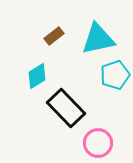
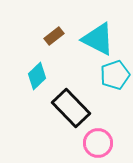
cyan triangle: rotated 39 degrees clockwise
cyan diamond: rotated 12 degrees counterclockwise
black rectangle: moved 5 px right
